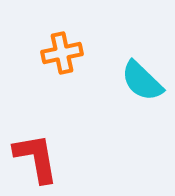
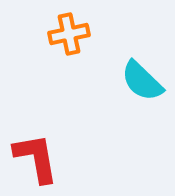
orange cross: moved 7 px right, 19 px up
